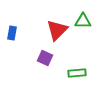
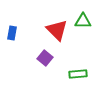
red triangle: rotated 30 degrees counterclockwise
purple square: rotated 14 degrees clockwise
green rectangle: moved 1 px right, 1 px down
